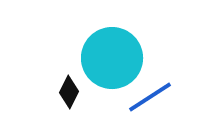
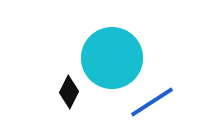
blue line: moved 2 px right, 5 px down
